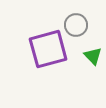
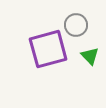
green triangle: moved 3 px left
